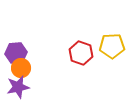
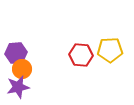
yellow pentagon: moved 2 px left, 4 px down
red hexagon: moved 2 px down; rotated 15 degrees counterclockwise
orange circle: moved 1 px right, 1 px down
